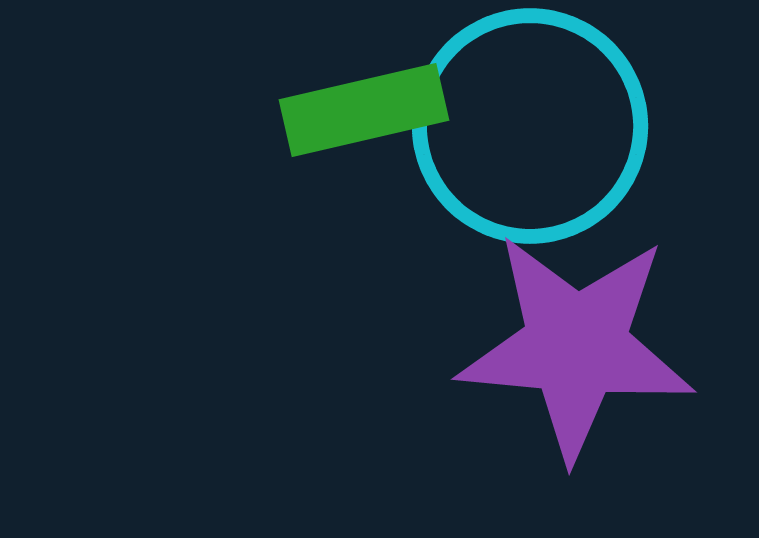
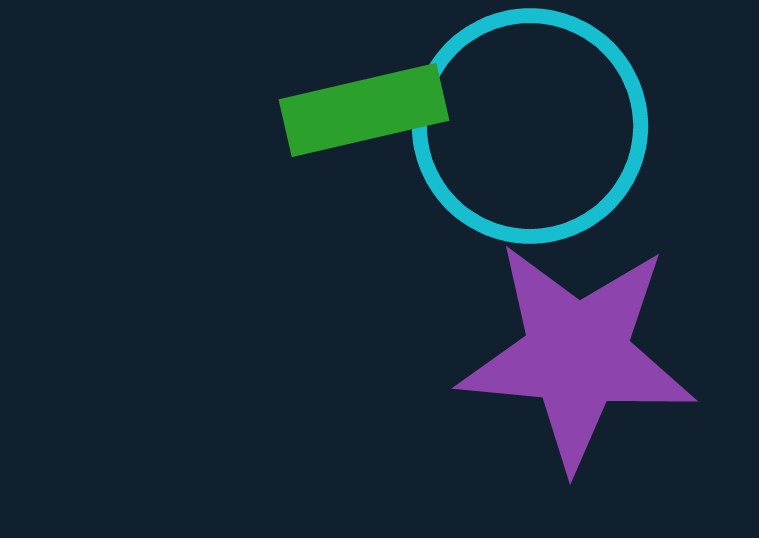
purple star: moved 1 px right, 9 px down
